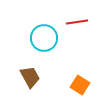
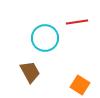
cyan circle: moved 1 px right
brown trapezoid: moved 5 px up
